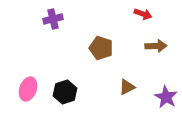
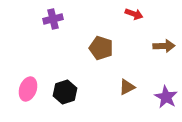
red arrow: moved 9 px left
brown arrow: moved 8 px right
